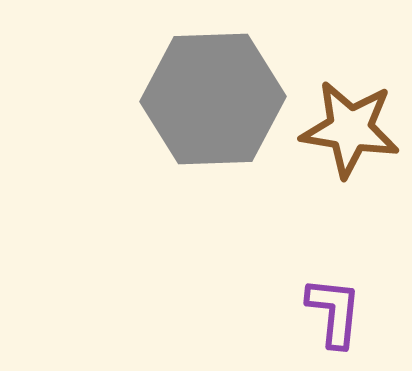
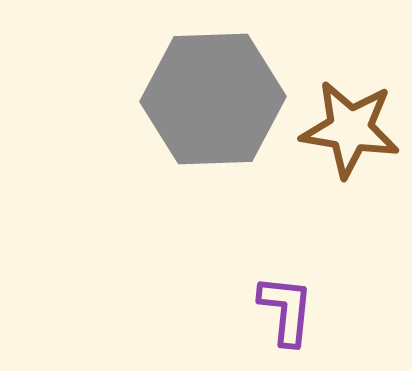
purple L-shape: moved 48 px left, 2 px up
